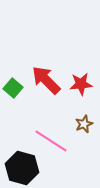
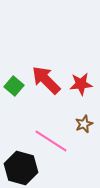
green square: moved 1 px right, 2 px up
black hexagon: moved 1 px left
